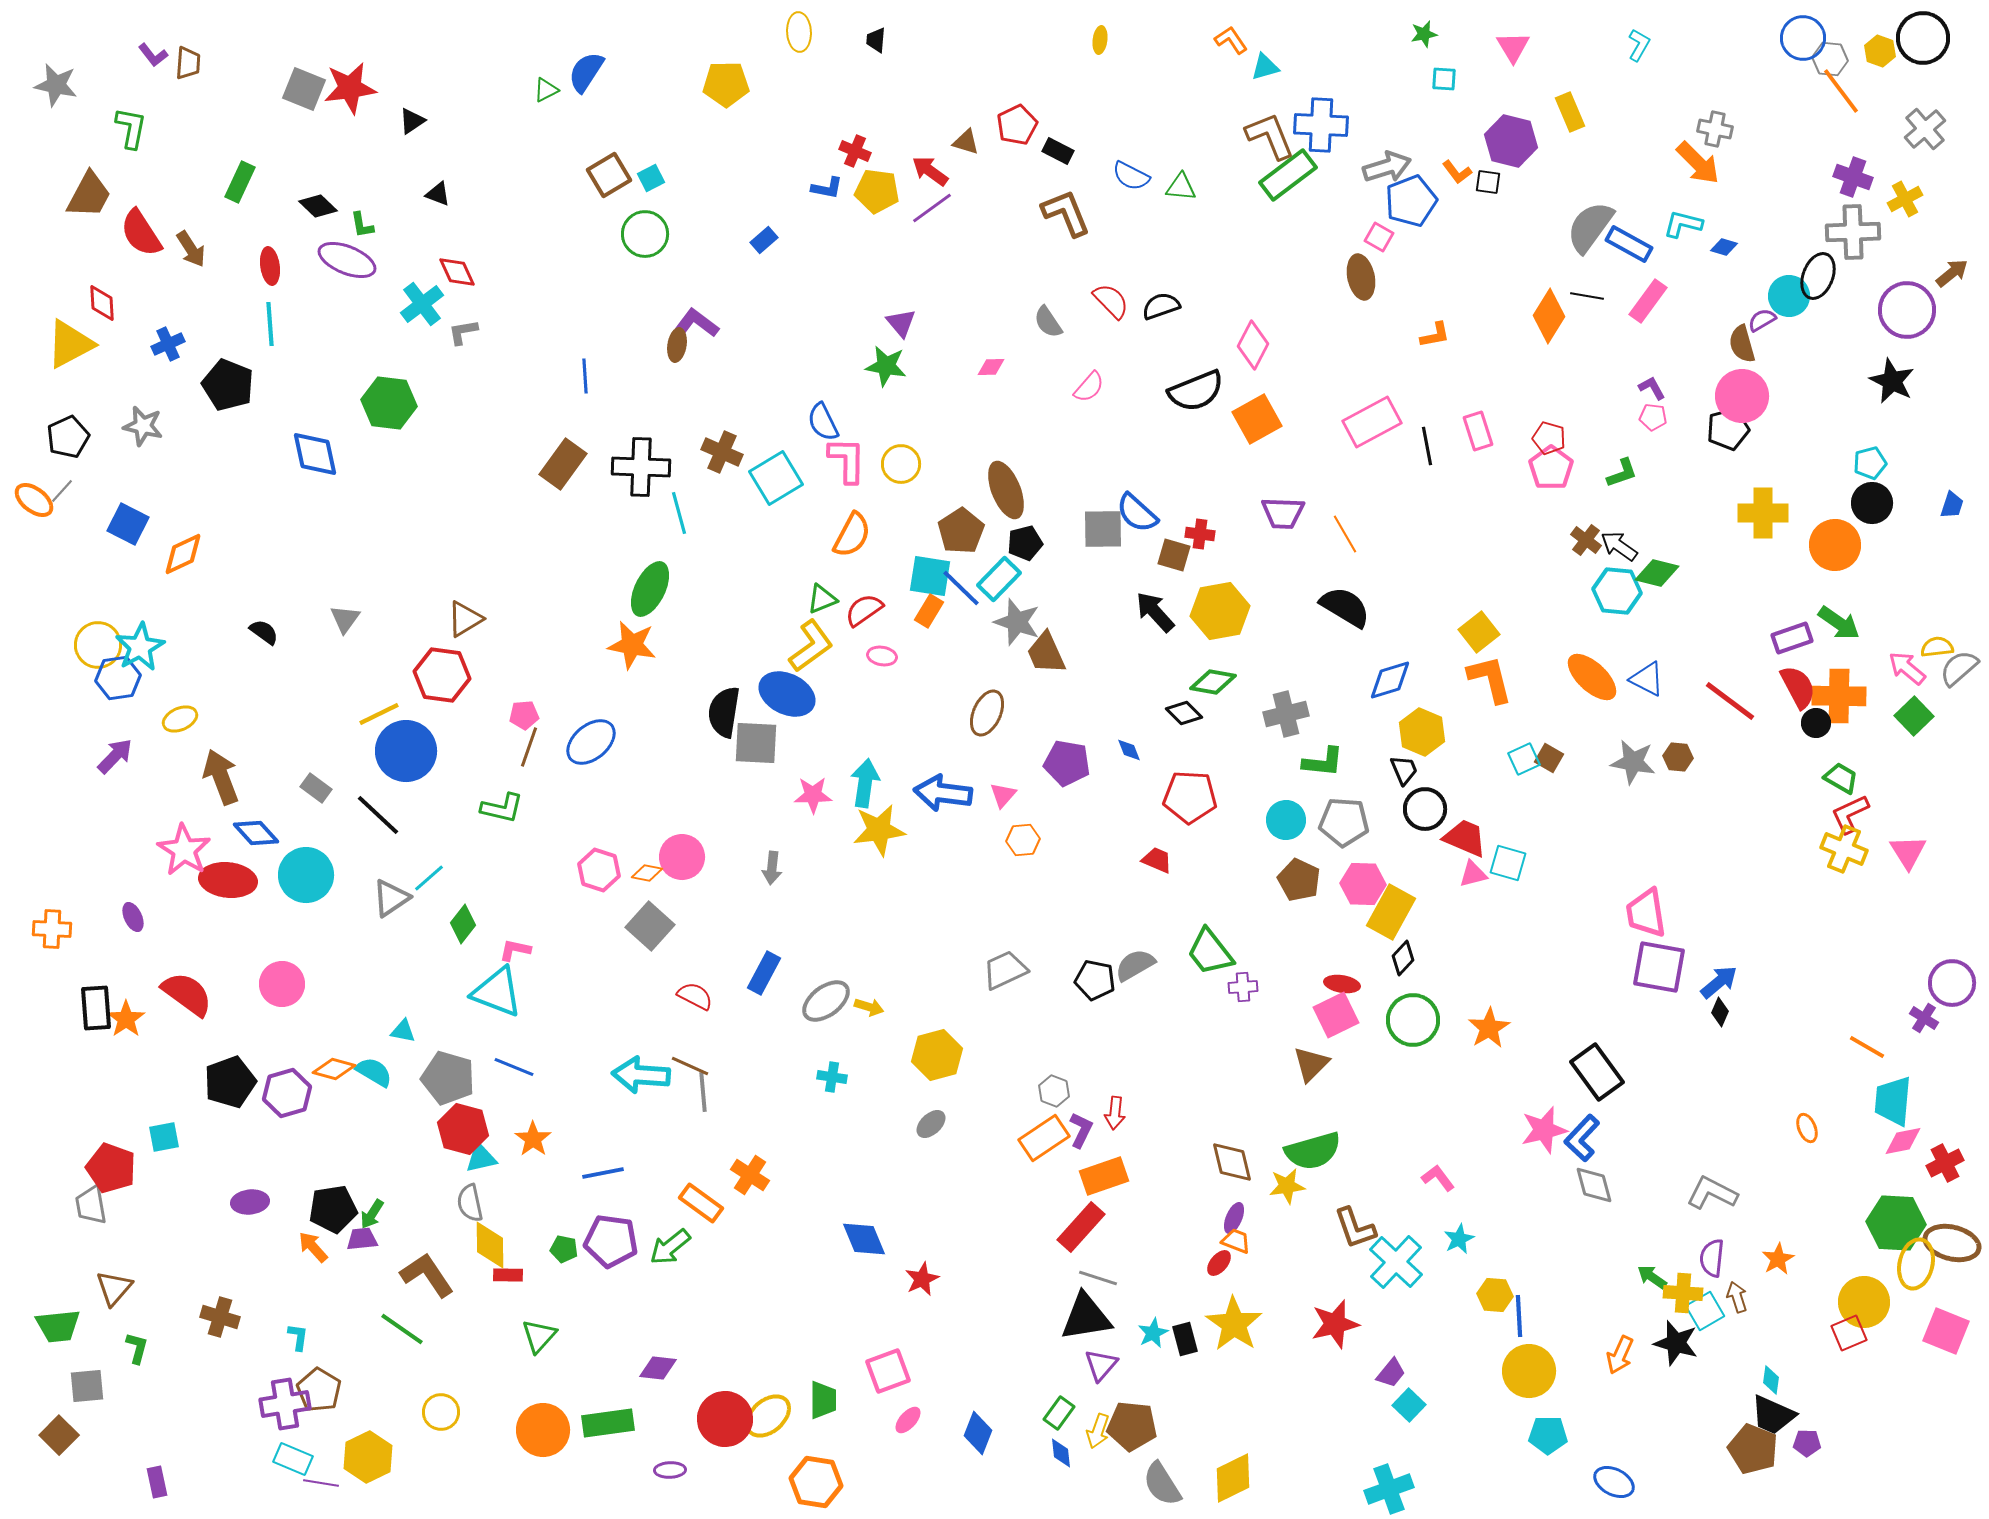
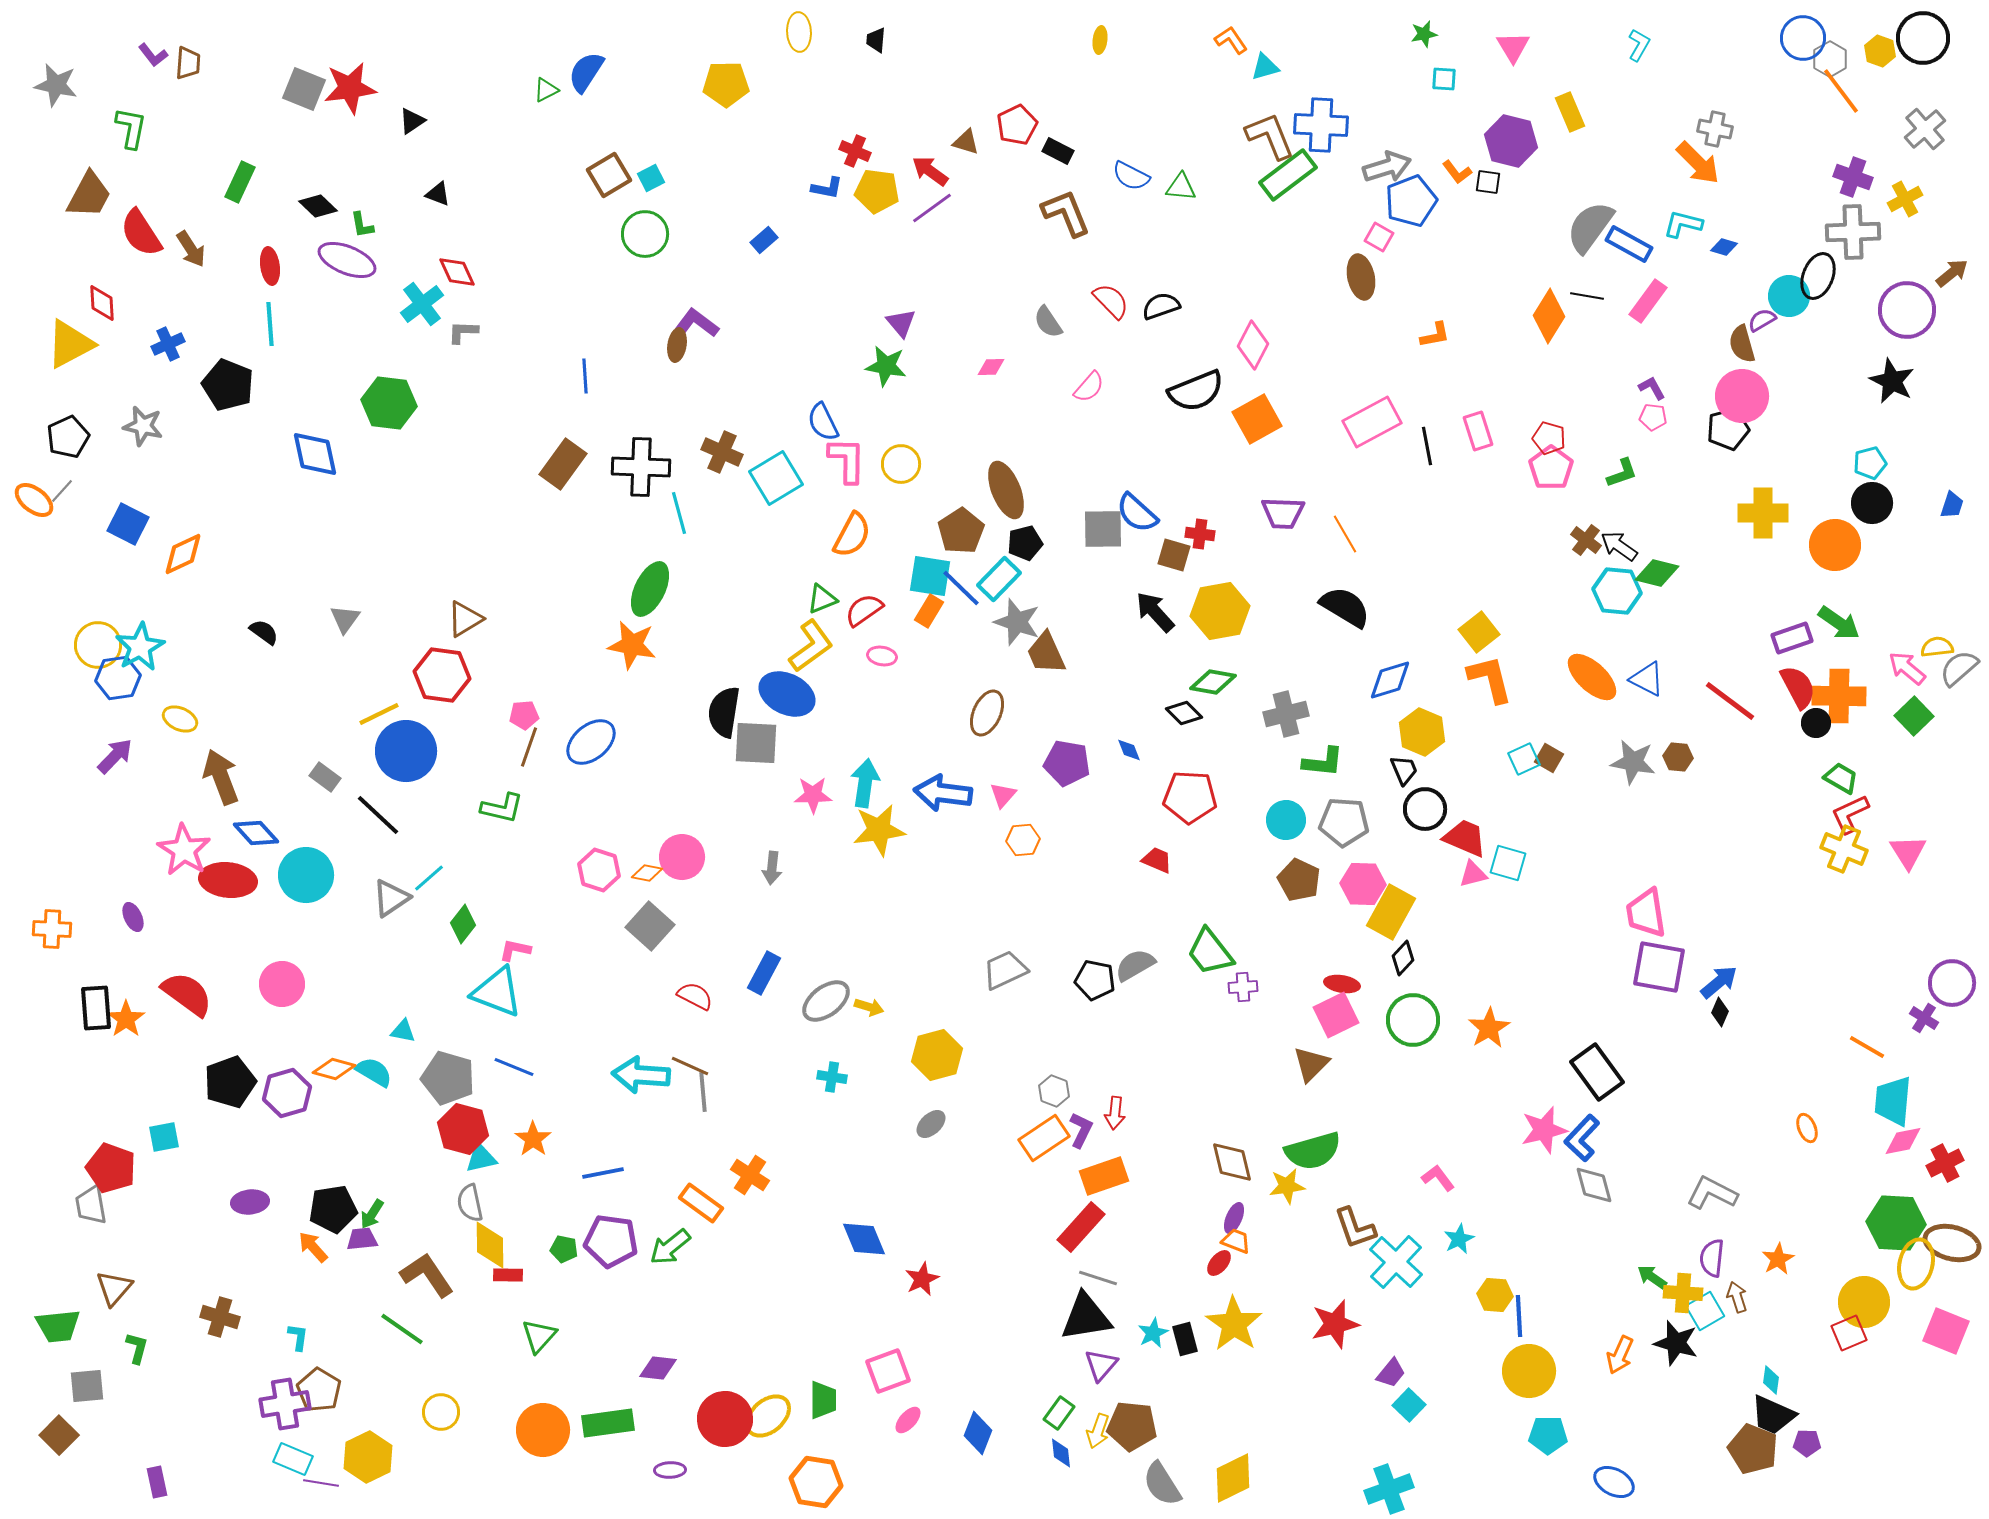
gray hexagon at (1830, 59): rotated 24 degrees clockwise
gray L-shape at (463, 332): rotated 12 degrees clockwise
yellow ellipse at (180, 719): rotated 48 degrees clockwise
gray rectangle at (316, 788): moved 9 px right, 11 px up
